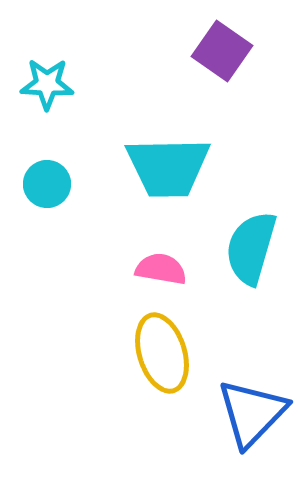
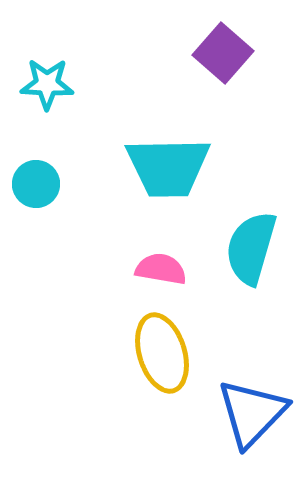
purple square: moved 1 px right, 2 px down; rotated 6 degrees clockwise
cyan circle: moved 11 px left
